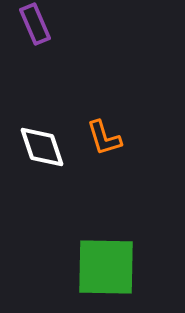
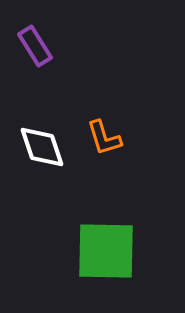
purple rectangle: moved 22 px down; rotated 9 degrees counterclockwise
green square: moved 16 px up
